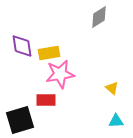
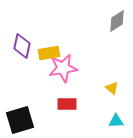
gray diamond: moved 18 px right, 4 px down
purple diamond: rotated 20 degrees clockwise
pink star: moved 3 px right, 6 px up
red rectangle: moved 21 px right, 4 px down
